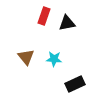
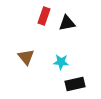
cyan star: moved 7 px right, 3 px down
black rectangle: rotated 12 degrees clockwise
